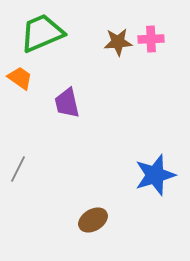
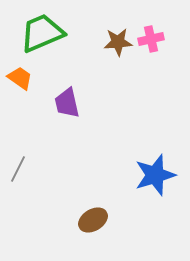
pink cross: rotated 10 degrees counterclockwise
